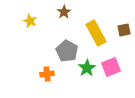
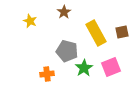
brown square: moved 2 px left, 2 px down
gray pentagon: rotated 15 degrees counterclockwise
green star: moved 3 px left
